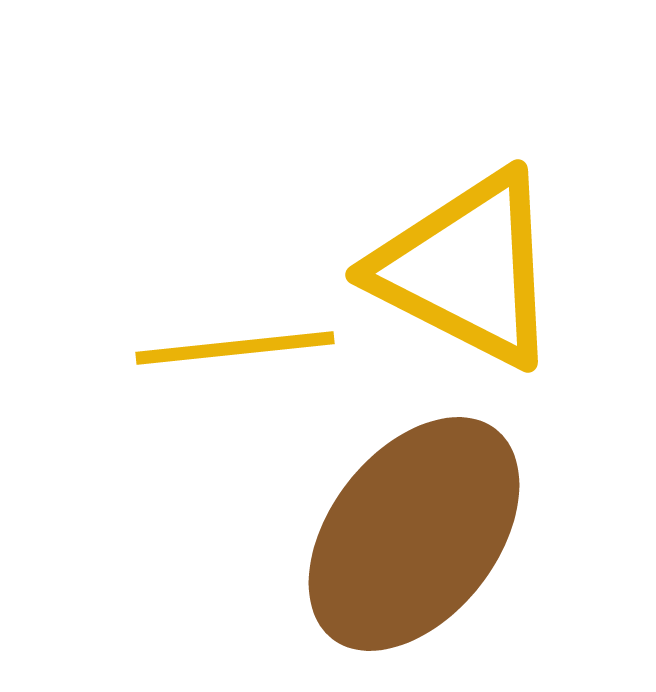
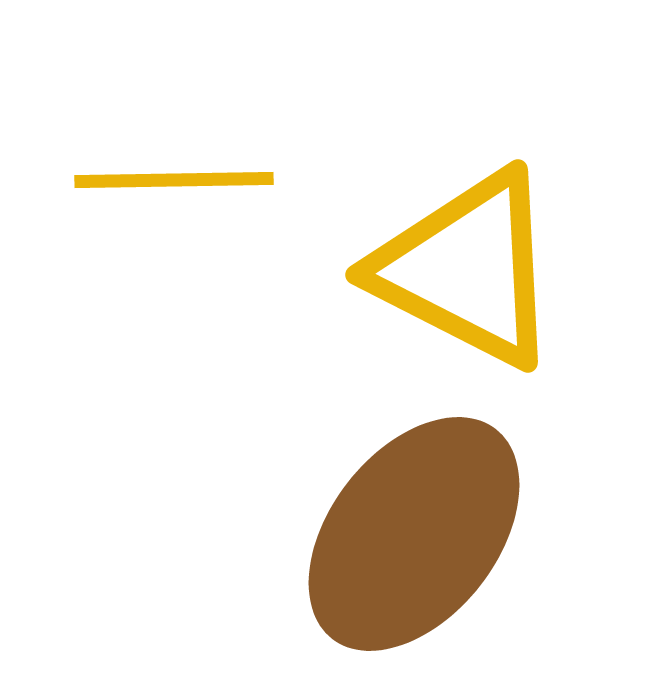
yellow line: moved 61 px left, 168 px up; rotated 5 degrees clockwise
